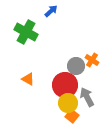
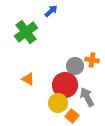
green cross: rotated 25 degrees clockwise
orange cross: rotated 24 degrees counterclockwise
gray circle: moved 1 px left
yellow circle: moved 10 px left
